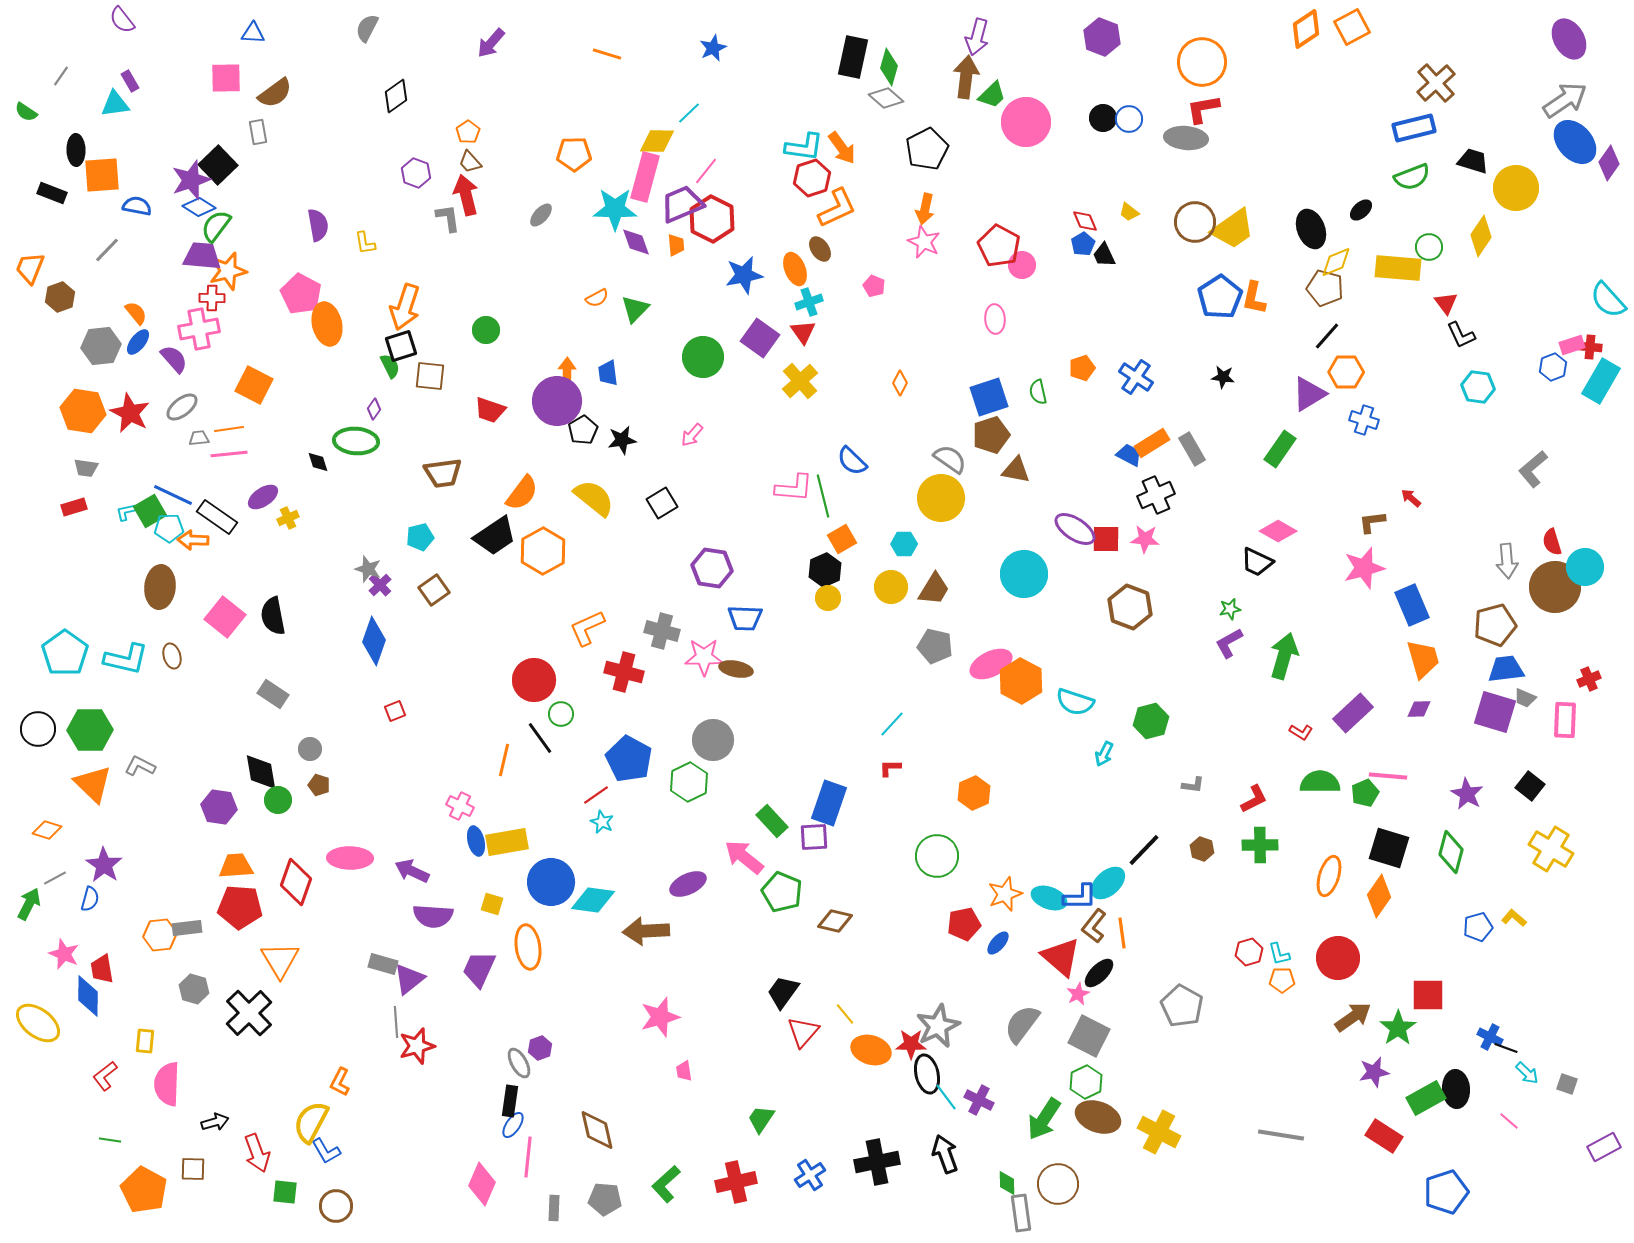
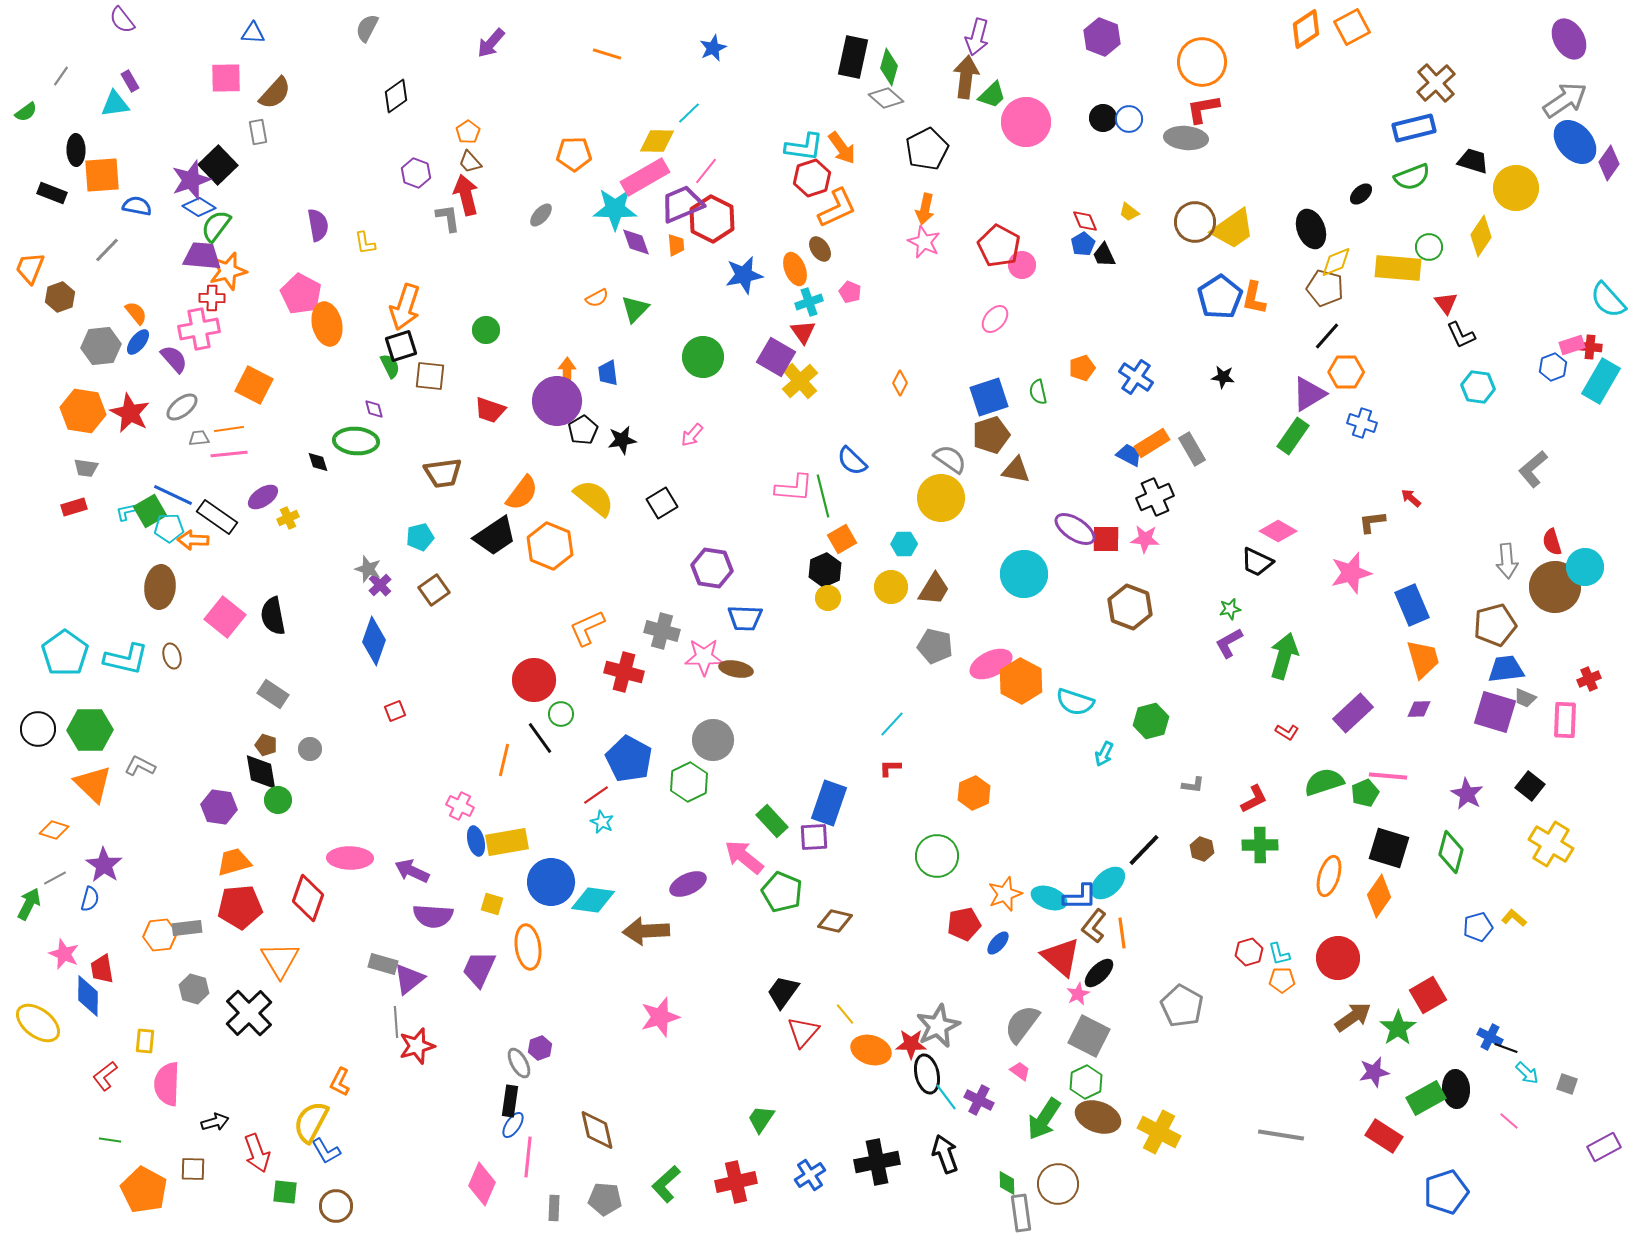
brown semicircle at (275, 93): rotated 12 degrees counterclockwise
green semicircle at (26, 112): rotated 70 degrees counterclockwise
pink rectangle at (645, 177): rotated 45 degrees clockwise
black ellipse at (1361, 210): moved 16 px up
pink pentagon at (874, 286): moved 24 px left, 6 px down
pink ellipse at (995, 319): rotated 44 degrees clockwise
purple square at (760, 338): moved 16 px right, 19 px down; rotated 6 degrees counterclockwise
purple diamond at (374, 409): rotated 50 degrees counterclockwise
blue cross at (1364, 420): moved 2 px left, 3 px down
green rectangle at (1280, 449): moved 13 px right, 13 px up
black cross at (1156, 495): moved 1 px left, 2 px down
orange hexagon at (543, 551): moved 7 px right, 5 px up; rotated 9 degrees counterclockwise
pink star at (1364, 568): moved 13 px left, 5 px down
red L-shape at (1301, 732): moved 14 px left
green semicircle at (1320, 782): moved 4 px right; rotated 18 degrees counterclockwise
brown pentagon at (319, 785): moved 53 px left, 40 px up
orange diamond at (47, 830): moved 7 px right
yellow cross at (1551, 849): moved 5 px up
orange trapezoid at (236, 866): moved 2 px left, 4 px up; rotated 12 degrees counterclockwise
red diamond at (296, 882): moved 12 px right, 16 px down
red pentagon at (240, 907): rotated 9 degrees counterclockwise
red square at (1428, 995): rotated 30 degrees counterclockwise
pink trapezoid at (684, 1071): moved 336 px right; rotated 135 degrees clockwise
